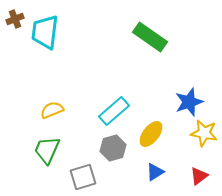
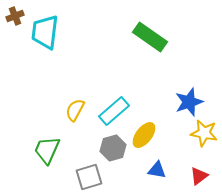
brown cross: moved 3 px up
yellow semicircle: moved 23 px right; rotated 40 degrees counterclockwise
yellow ellipse: moved 7 px left, 1 px down
blue triangle: moved 2 px right, 2 px up; rotated 42 degrees clockwise
gray square: moved 6 px right
